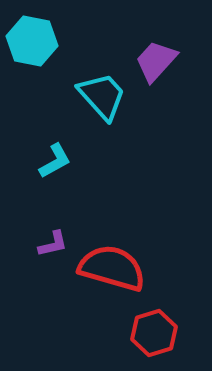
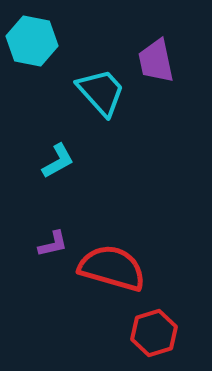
purple trapezoid: rotated 54 degrees counterclockwise
cyan trapezoid: moved 1 px left, 4 px up
cyan L-shape: moved 3 px right
